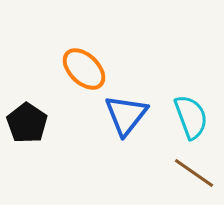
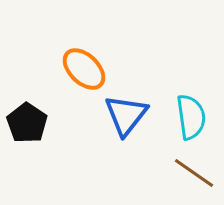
cyan semicircle: rotated 12 degrees clockwise
